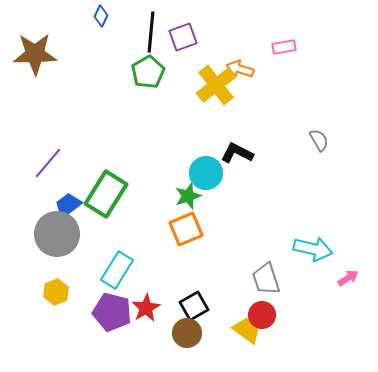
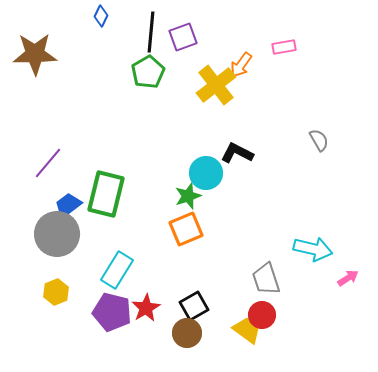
orange arrow: moved 1 px right, 4 px up; rotated 72 degrees counterclockwise
green rectangle: rotated 18 degrees counterclockwise
